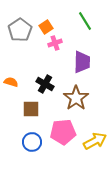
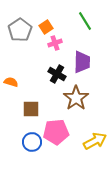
black cross: moved 12 px right, 10 px up
pink pentagon: moved 7 px left
